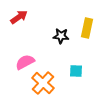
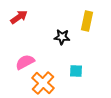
yellow rectangle: moved 7 px up
black star: moved 1 px right, 1 px down
